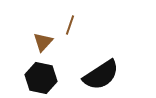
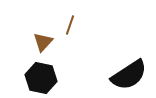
black semicircle: moved 28 px right
